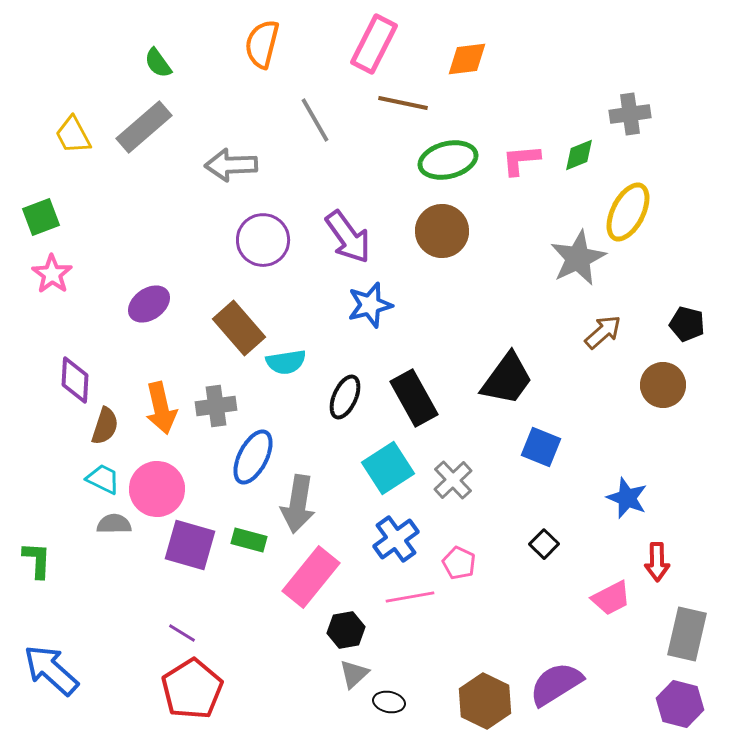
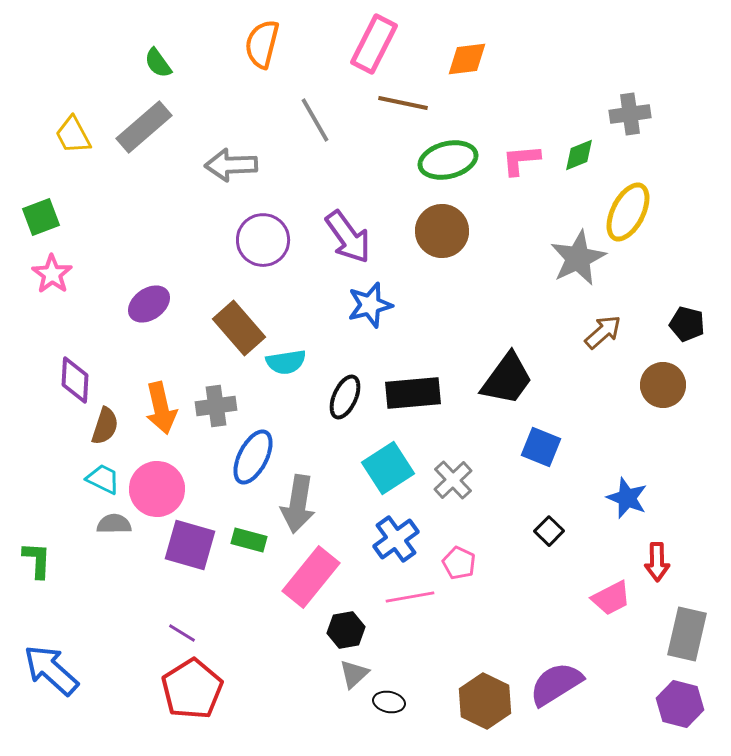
black rectangle at (414, 398): moved 1 px left, 5 px up; rotated 66 degrees counterclockwise
black square at (544, 544): moved 5 px right, 13 px up
